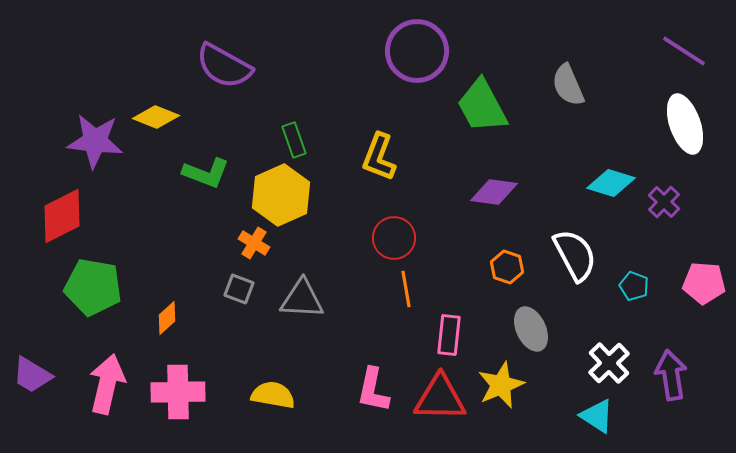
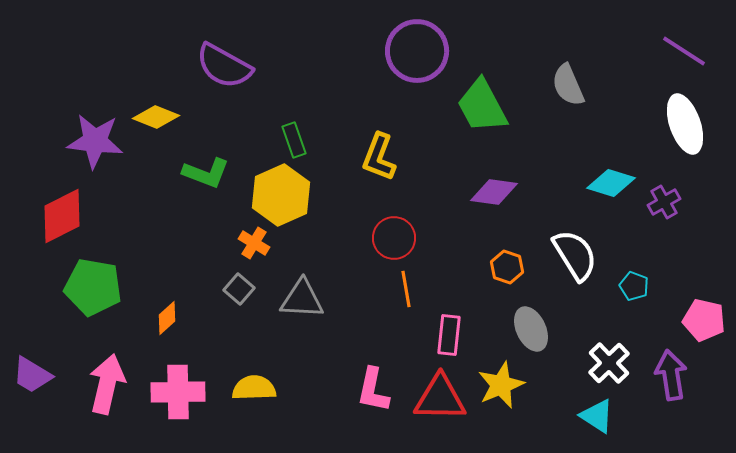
purple cross: rotated 16 degrees clockwise
white semicircle: rotated 4 degrees counterclockwise
pink pentagon: moved 37 px down; rotated 9 degrees clockwise
gray square: rotated 20 degrees clockwise
yellow semicircle: moved 19 px left, 7 px up; rotated 12 degrees counterclockwise
